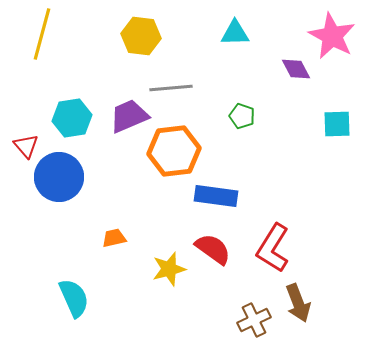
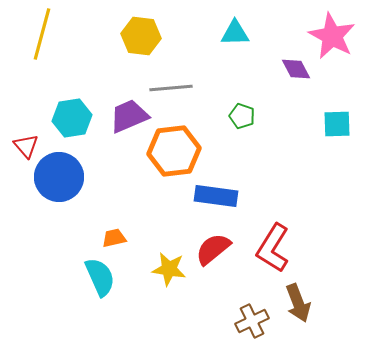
red semicircle: rotated 75 degrees counterclockwise
yellow star: rotated 24 degrees clockwise
cyan semicircle: moved 26 px right, 21 px up
brown cross: moved 2 px left, 1 px down
